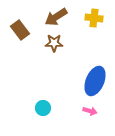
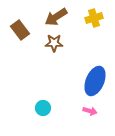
yellow cross: rotated 24 degrees counterclockwise
